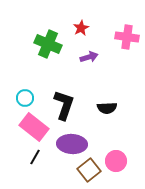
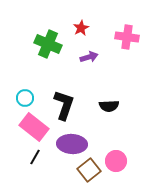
black semicircle: moved 2 px right, 2 px up
